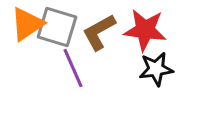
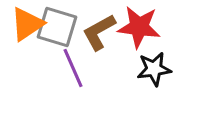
red star: moved 6 px left, 3 px up
black star: moved 2 px left
